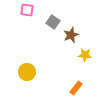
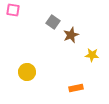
pink square: moved 14 px left
yellow star: moved 7 px right
orange rectangle: rotated 40 degrees clockwise
